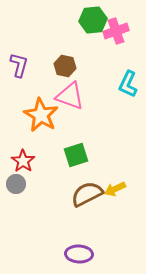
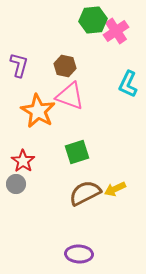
pink cross: rotated 15 degrees counterclockwise
orange star: moved 3 px left, 4 px up
green square: moved 1 px right, 3 px up
brown semicircle: moved 2 px left, 1 px up
